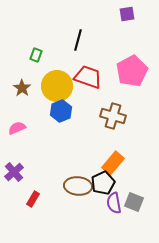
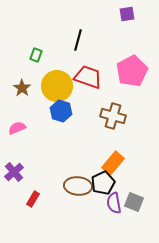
blue hexagon: rotated 20 degrees counterclockwise
